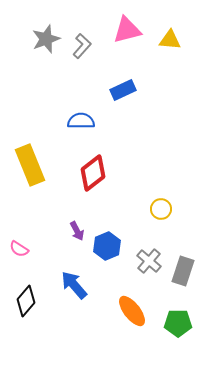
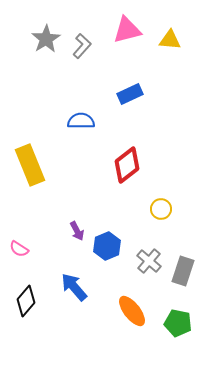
gray star: rotated 12 degrees counterclockwise
blue rectangle: moved 7 px right, 4 px down
red diamond: moved 34 px right, 8 px up
blue arrow: moved 2 px down
green pentagon: rotated 12 degrees clockwise
